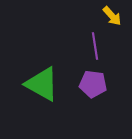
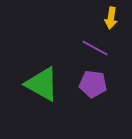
yellow arrow: moved 1 px left, 2 px down; rotated 50 degrees clockwise
purple line: moved 2 px down; rotated 52 degrees counterclockwise
